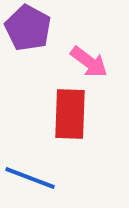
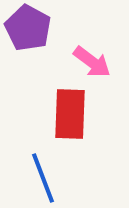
pink arrow: moved 3 px right
blue line: moved 13 px right; rotated 48 degrees clockwise
